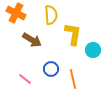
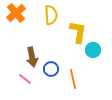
orange cross: rotated 24 degrees clockwise
yellow L-shape: moved 5 px right, 2 px up
brown arrow: moved 17 px down; rotated 48 degrees clockwise
